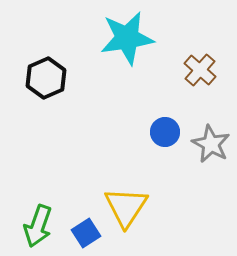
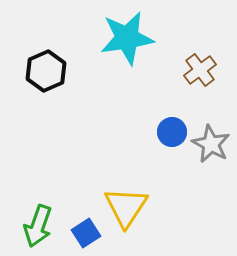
brown cross: rotated 12 degrees clockwise
black hexagon: moved 7 px up
blue circle: moved 7 px right
